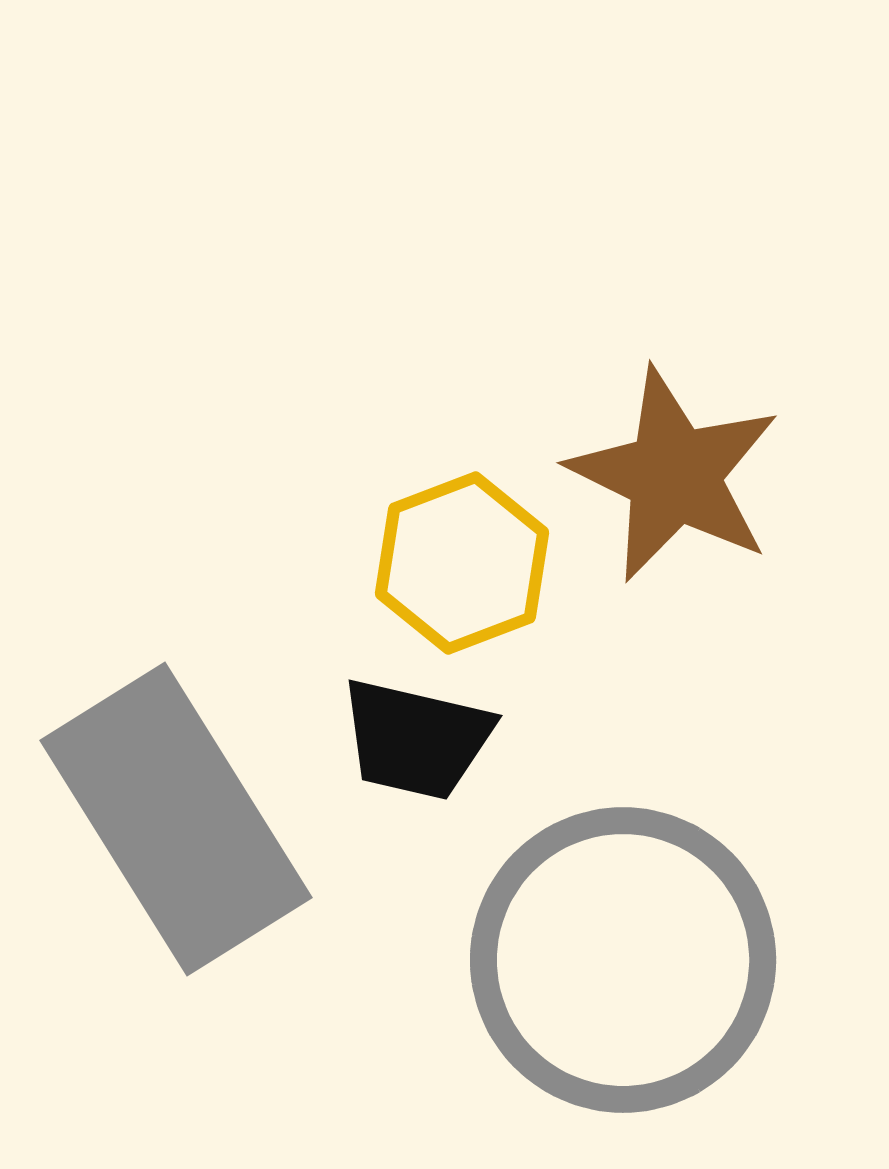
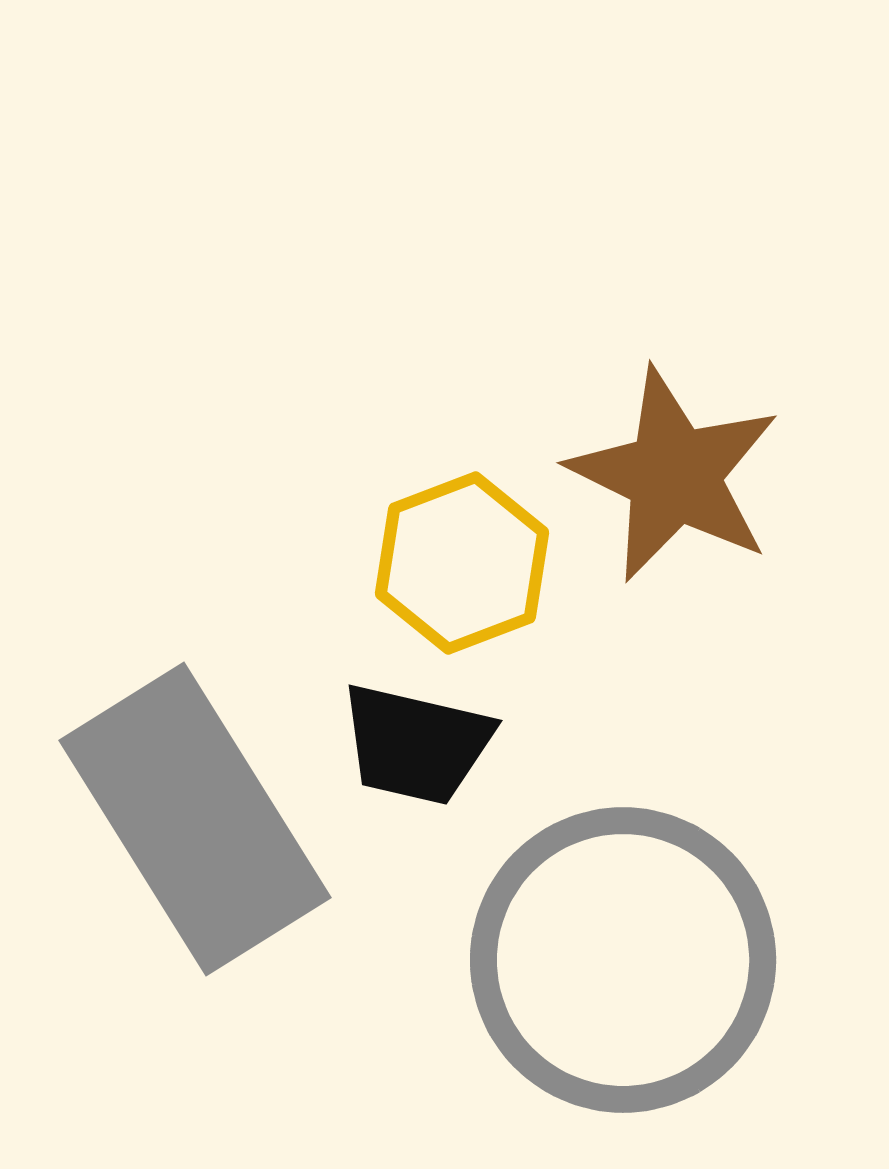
black trapezoid: moved 5 px down
gray rectangle: moved 19 px right
